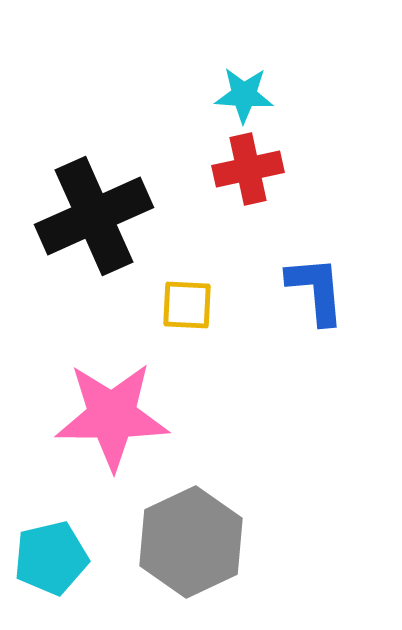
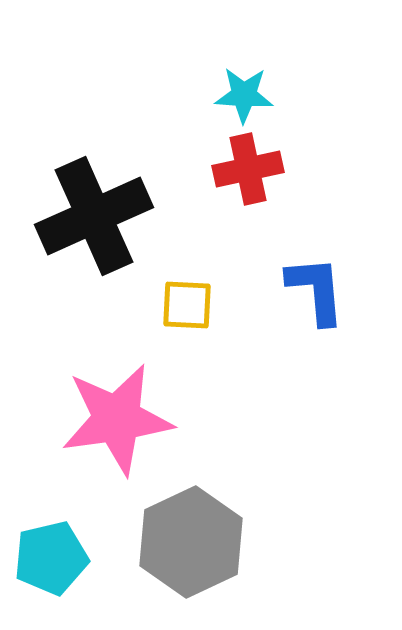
pink star: moved 5 px right, 3 px down; rotated 8 degrees counterclockwise
